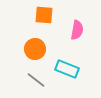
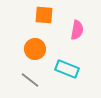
gray line: moved 6 px left
